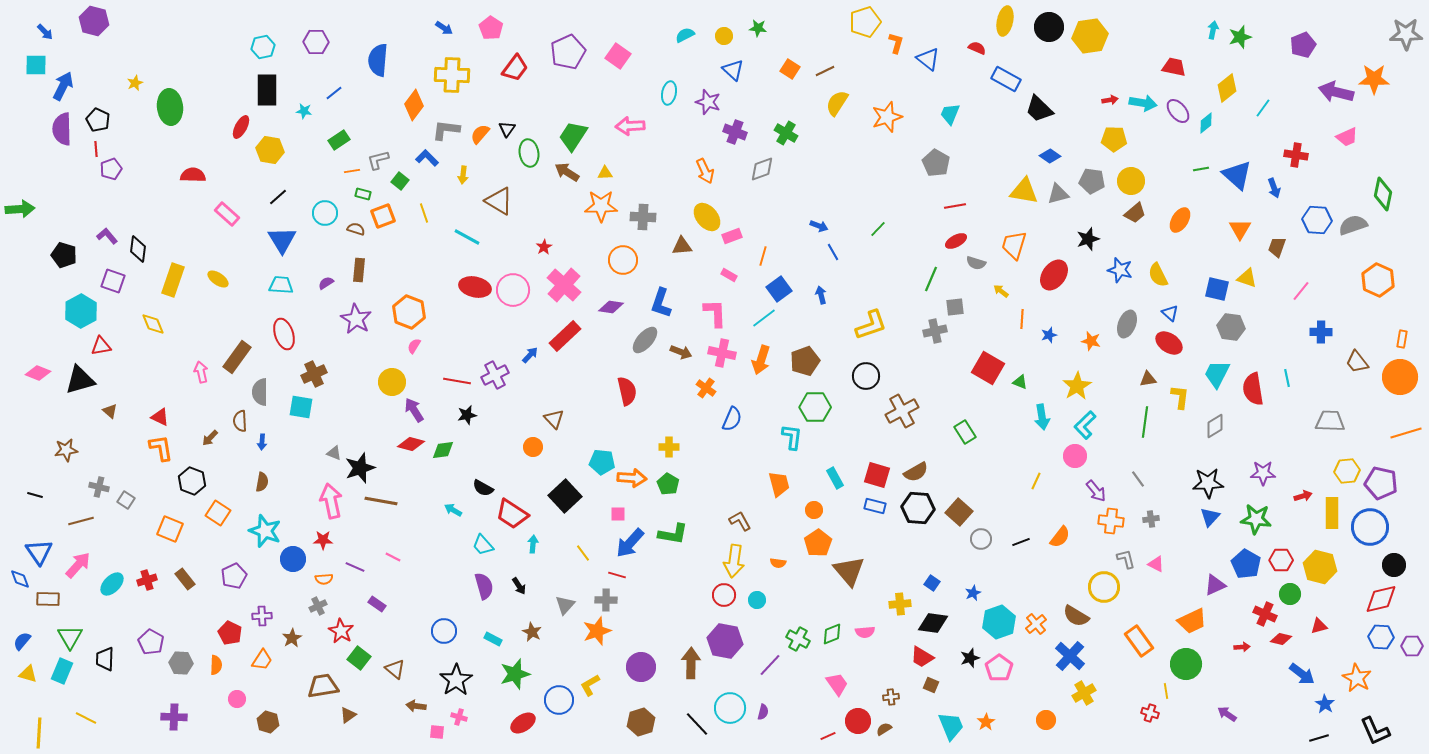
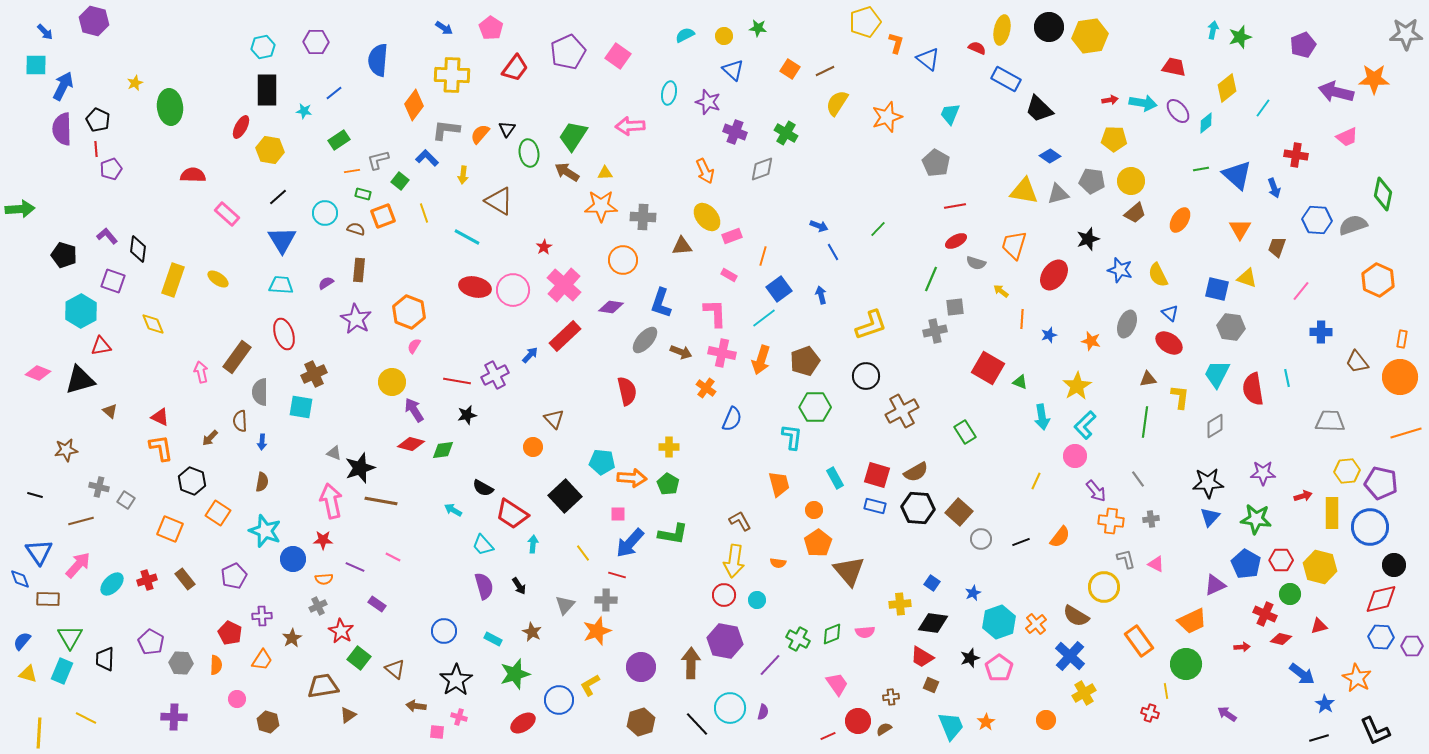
yellow ellipse at (1005, 21): moved 3 px left, 9 px down
